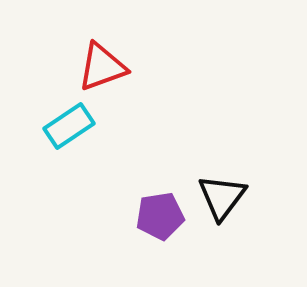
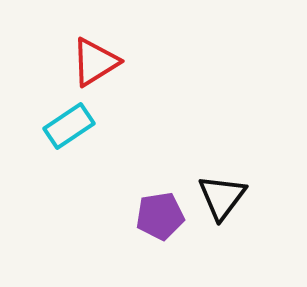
red triangle: moved 7 px left, 5 px up; rotated 12 degrees counterclockwise
